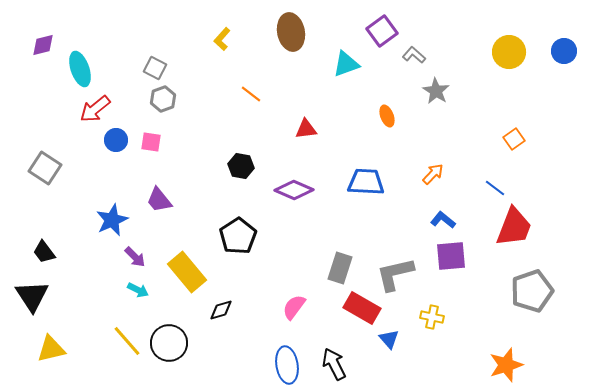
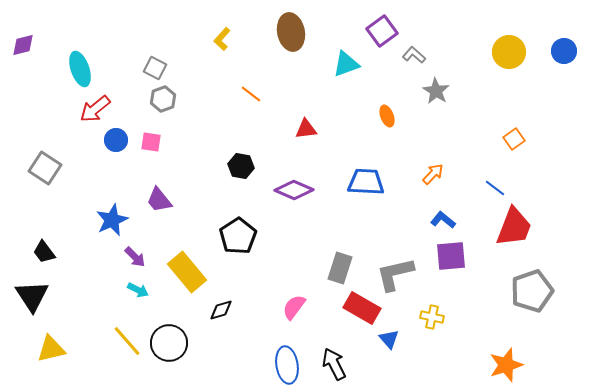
purple diamond at (43, 45): moved 20 px left
